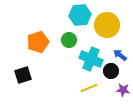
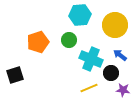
yellow circle: moved 8 px right
black circle: moved 2 px down
black square: moved 8 px left
